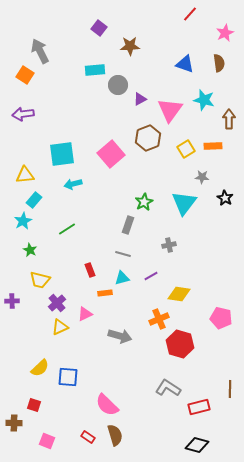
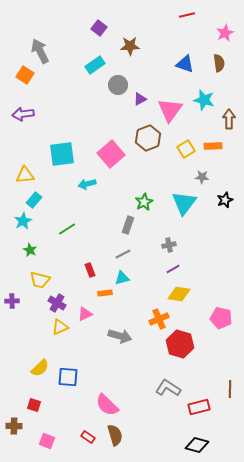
red line at (190, 14): moved 3 px left, 1 px down; rotated 35 degrees clockwise
cyan rectangle at (95, 70): moved 5 px up; rotated 30 degrees counterclockwise
cyan arrow at (73, 184): moved 14 px right
black star at (225, 198): moved 2 px down; rotated 21 degrees clockwise
gray line at (123, 254): rotated 42 degrees counterclockwise
purple line at (151, 276): moved 22 px right, 7 px up
purple cross at (57, 303): rotated 18 degrees counterclockwise
brown cross at (14, 423): moved 3 px down
